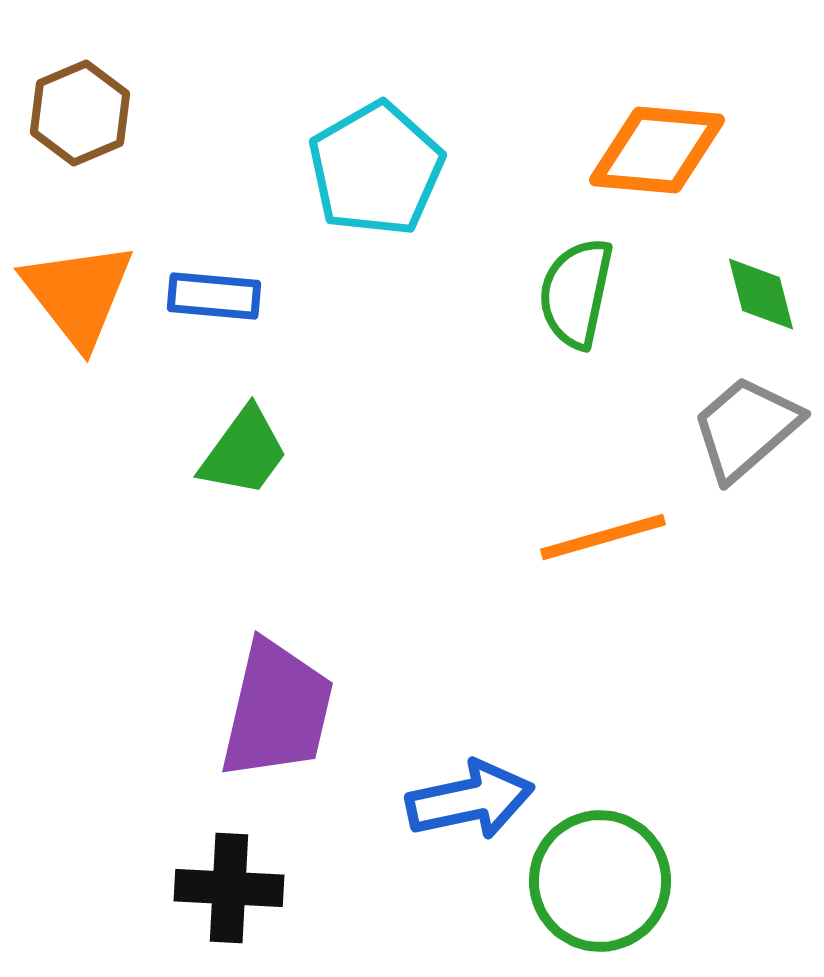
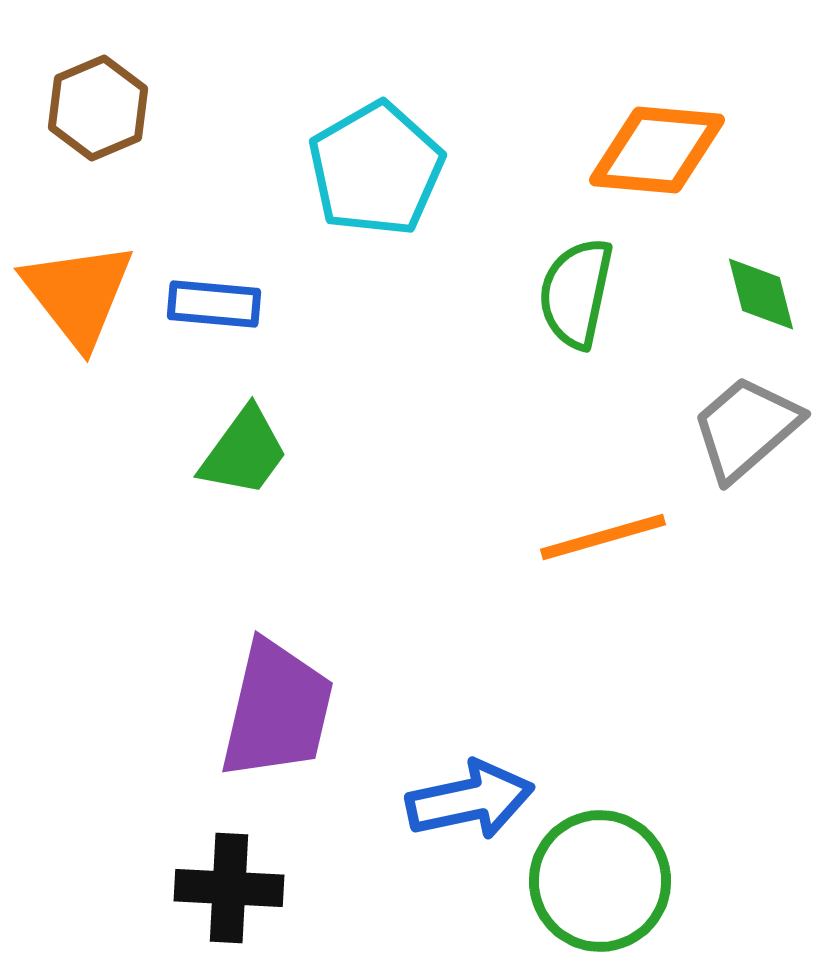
brown hexagon: moved 18 px right, 5 px up
blue rectangle: moved 8 px down
